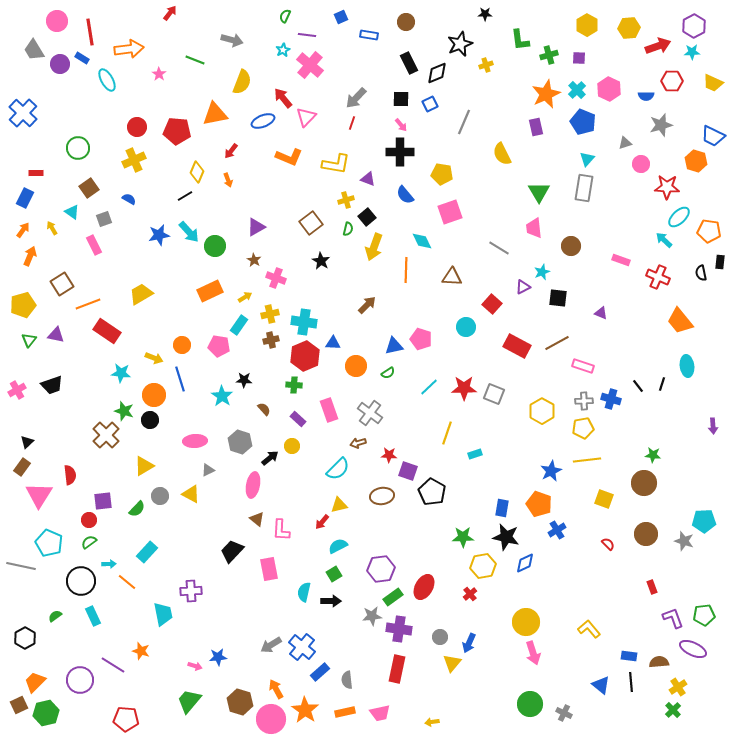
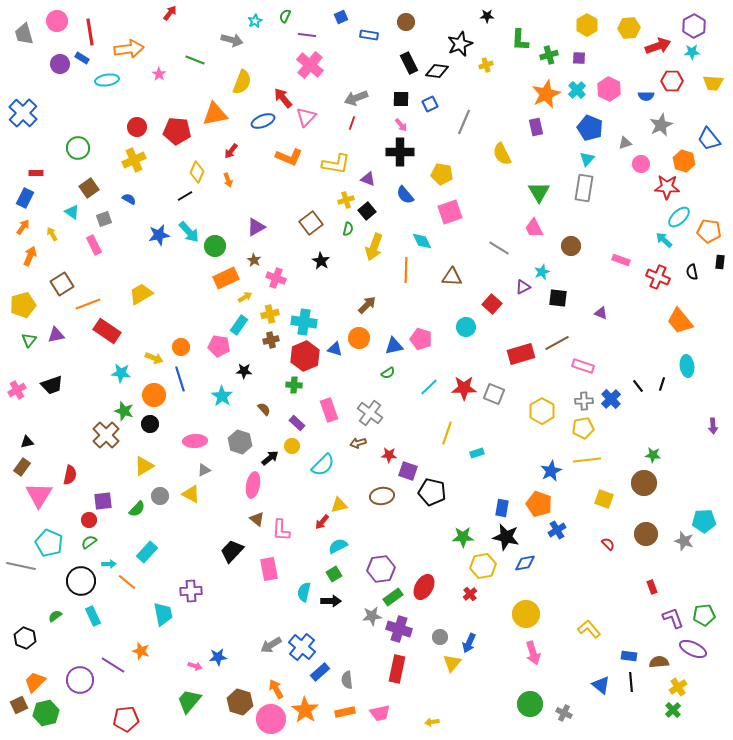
black star at (485, 14): moved 2 px right, 2 px down
green L-shape at (520, 40): rotated 10 degrees clockwise
gray trapezoid at (34, 50): moved 10 px left, 16 px up; rotated 15 degrees clockwise
cyan star at (283, 50): moved 28 px left, 29 px up
black diamond at (437, 73): moved 2 px up; rotated 30 degrees clockwise
cyan ellipse at (107, 80): rotated 70 degrees counterclockwise
yellow trapezoid at (713, 83): rotated 20 degrees counterclockwise
gray arrow at (356, 98): rotated 25 degrees clockwise
blue pentagon at (583, 122): moved 7 px right, 6 px down
gray star at (661, 125): rotated 10 degrees counterclockwise
blue trapezoid at (713, 136): moved 4 px left, 3 px down; rotated 25 degrees clockwise
orange hexagon at (696, 161): moved 12 px left
black square at (367, 217): moved 6 px up
yellow arrow at (52, 228): moved 6 px down
pink trapezoid at (534, 228): rotated 20 degrees counterclockwise
orange arrow at (23, 230): moved 3 px up
black semicircle at (701, 273): moved 9 px left, 1 px up
orange rectangle at (210, 291): moved 16 px right, 13 px up
purple triangle at (56, 335): rotated 24 degrees counterclockwise
blue triangle at (333, 343): moved 2 px right, 6 px down; rotated 14 degrees clockwise
orange circle at (182, 345): moved 1 px left, 2 px down
red rectangle at (517, 346): moved 4 px right, 8 px down; rotated 44 degrees counterclockwise
orange circle at (356, 366): moved 3 px right, 28 px up
black star at (244, 380): moved 9 px up
blue cross at (611, 399): rotated 30 degrees clockwise
purple rectangle at (298, 419): moved 1 px left, 4 px down
black circle at (150, 420): moved 4 px down
black triangle at (27, 442): rotated 32 degrees clockwise
cyan rectangle at (475, 454): moved 2 px right, 1 px up
cyan semicircle at (338, 469): moved 15 px left, 4 px up
gray triangle at (208, 470): moved 4 px left
red semicircle at (70, 475): rotated 18 degrees clockwise
black pentagon at (432, 492): rotated 16 degrees counterclockwise
blue diamond at (525, 563): rotated 15 degrees clockwise
yellow circle at (526, 622): moved 8 px up
purple cross at (399, 629): rotated 10 degrees clockwise
black hexagon at (25, 638): rotated 10 degrees counterclockwise
red pentagon at (126, 719): rotated 10 degrees counterclockwise
